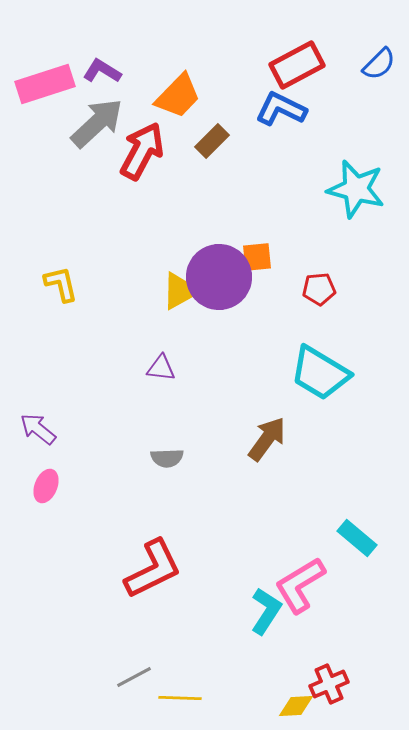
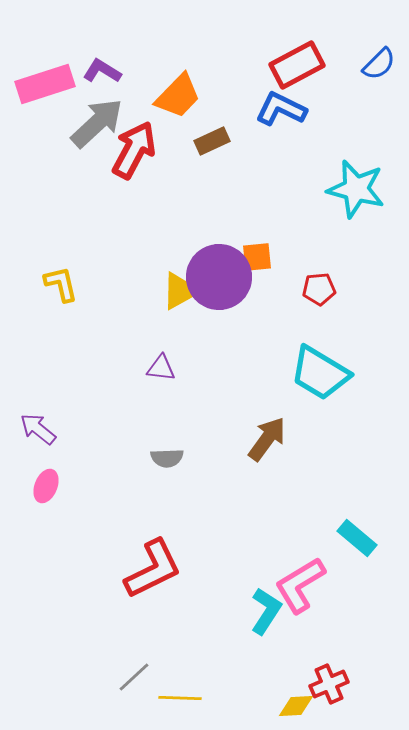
brown rectangle: rotated 20 degrees clockwise
red arrow: moved 8 px left, 1 px up
gray line: rotated 15 degrees counterclockwise
